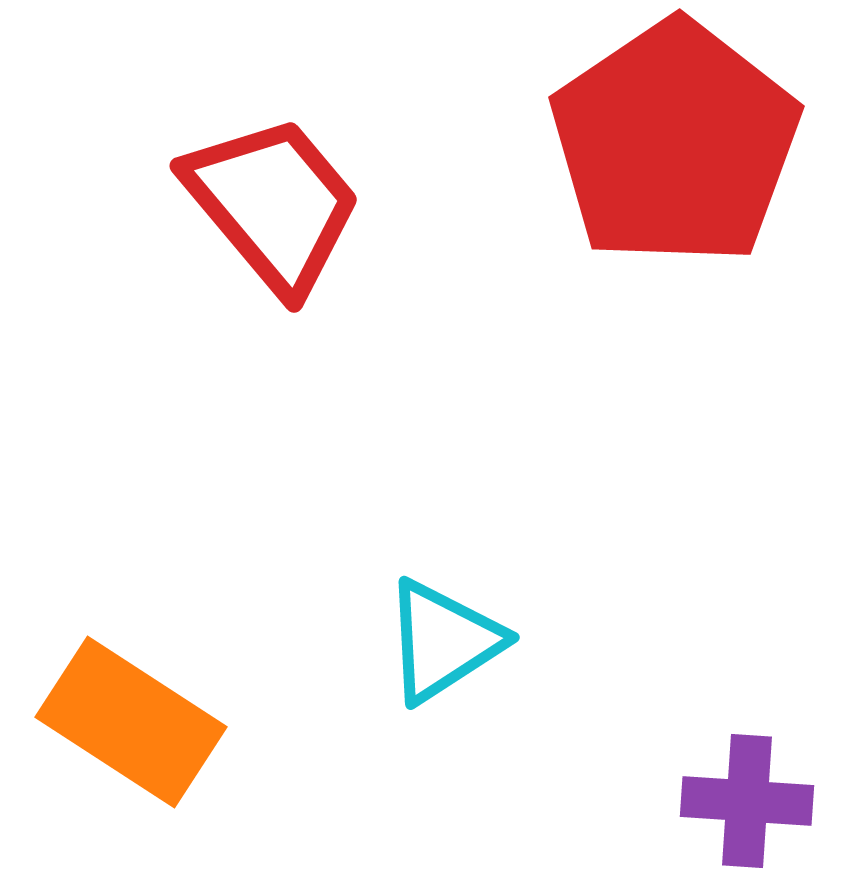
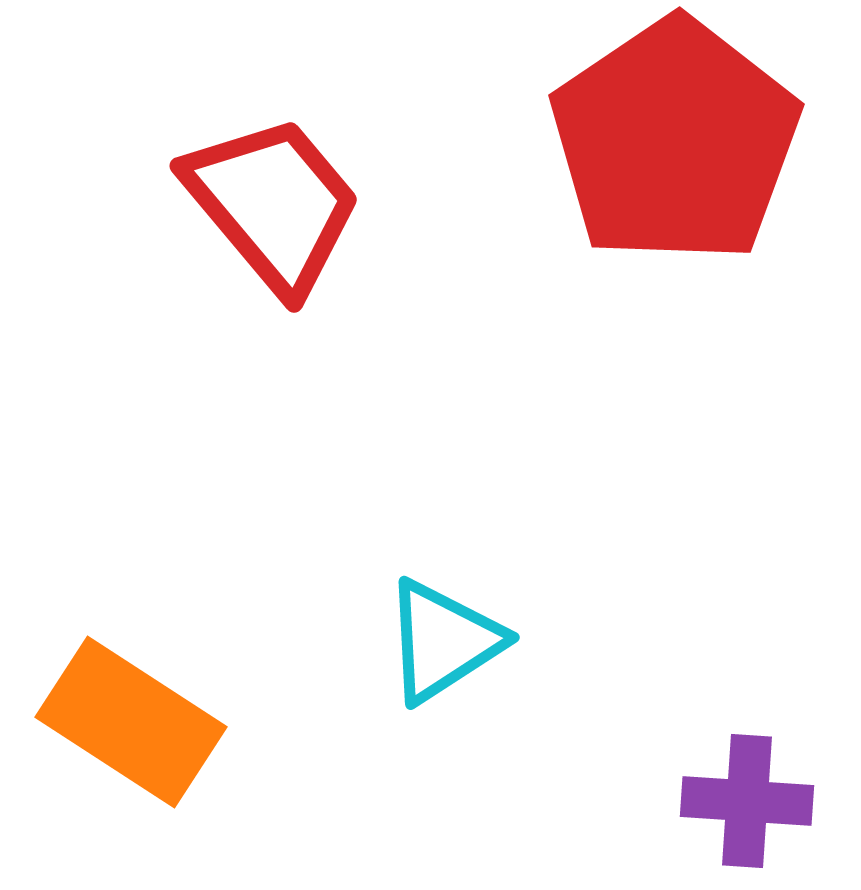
red pentagon: moved 2 px up
